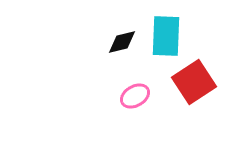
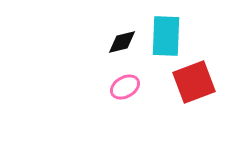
red square: rotated 12 degrees clockwise
pink ellipse: moved 10 px left, 9 px up
